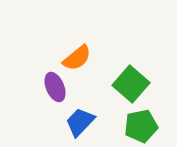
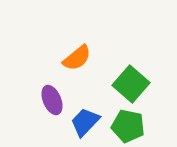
purple ellipse: moved 3 px left, 13 px down
blue trapezoid: moved 5 px right
green pentagon: moved 13 px left; rotated 24 degrees clockwise
